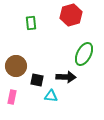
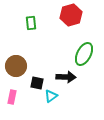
black square: moved 3 px down
cyan triangle: rotated 40 degrees counterclockwise
